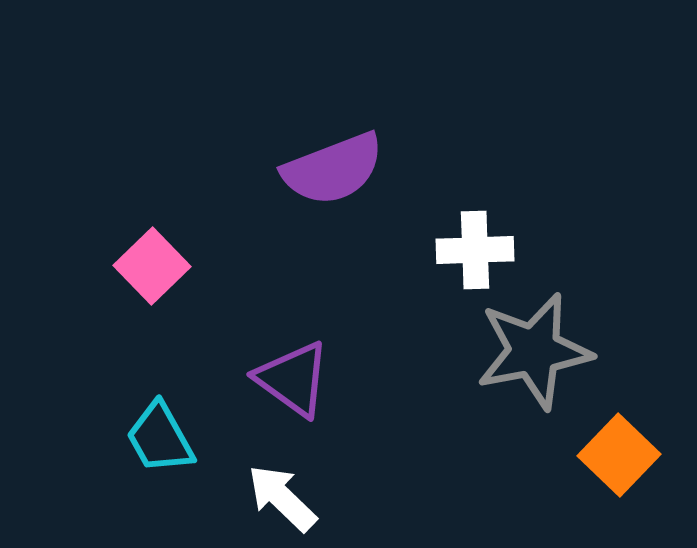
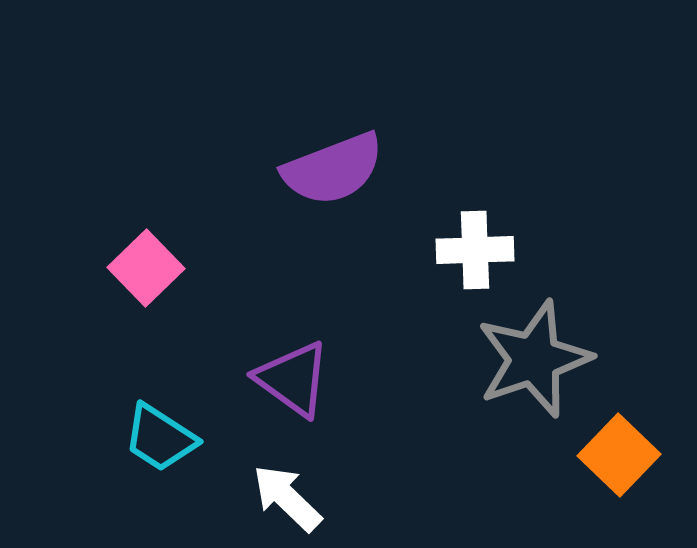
pink square: moved 6 px left, 2 px down
gray star: moved 8 px down; rotated 8 degrees counterclockwise
cyan trapezoid: rotated 28 degrees counterclockwise
white arrow: moved 5 px right
